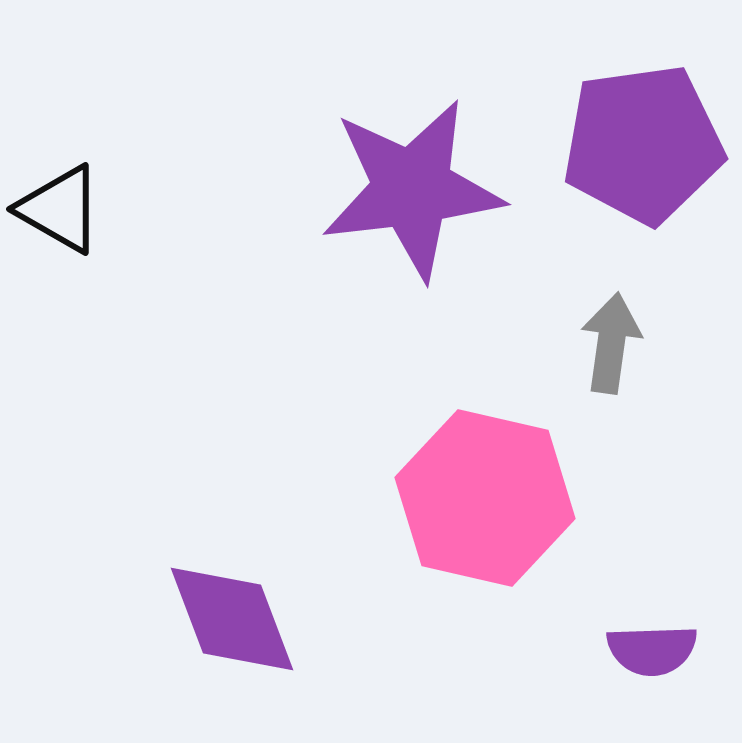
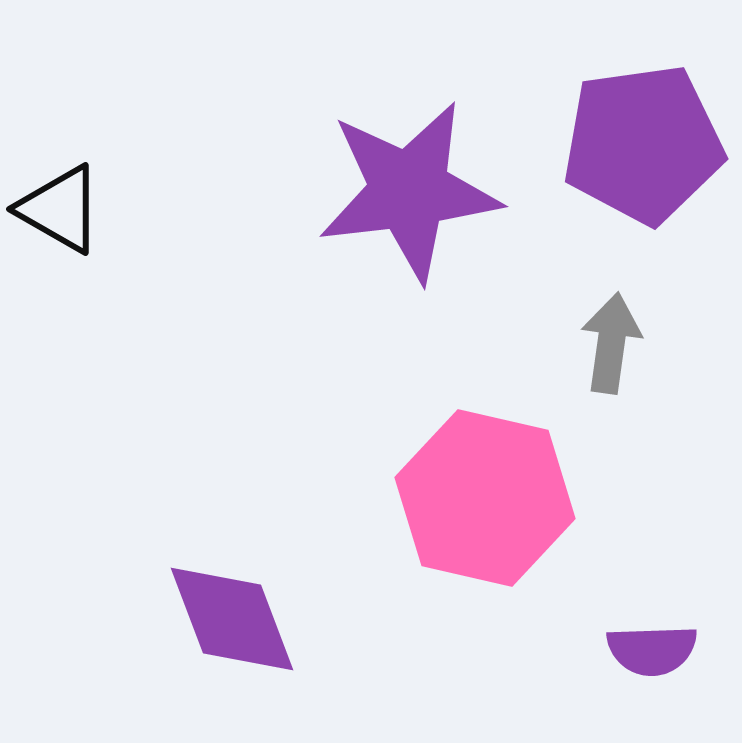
purple star: moved 3 px left, 2 px down
